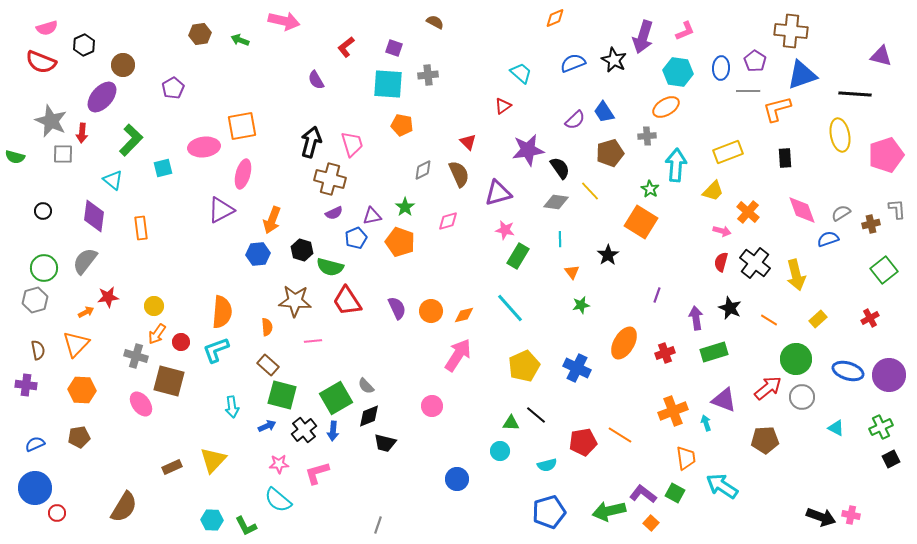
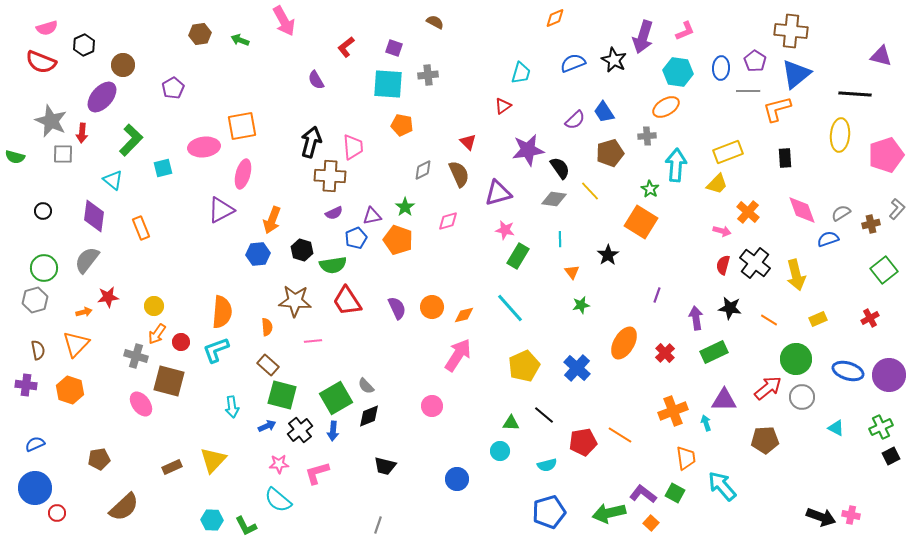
pink arrow at (284, 21): rotated 48 degrees clockwise
cyan trapezoid at (521, 73): rotated 65 degrees clockwise
blue triangle at (802, 75): moved 6 px left, 1 px up; rotated 20 degrees counterclockwise
yellow ellipse at (840, 135): rotated 16 degrees clockwise
pink trapezoid at (352, 144): moved 1 px right, 3 px down; rotated 12 degrees clockwise
brown cross at (330, 179): moved 3 px up; rotated 12 degrees counterclockwise
yellow trapezoid at (713, 191): moved 4 px right, 7 px up
gray diamond at (556, 202): moved 2 px left, 3 px up
gray L-shape at (897, 209): rotated 45 degrees clockwise
orange rectangle at (141, 228): rotated 15 degrees counterclockwise
orange pentagon at (400, 242): moved 2 px left, 2 px up
gray semicircle at (85, 261): moved 2 px right, 1 px up
red semicircle at (721, 262): moved 2 px right, 3 px down
green semicircle at (330, 267): moved 3 px right, 2 px up; rotated 24 degrees counterclockwise
black star at (730, 308): rotated 15 degrees counterclockwise
orange circle at (431, 311): moved 1 px right, 4 px up
orange arrow at (86, 312): moved 2 px left; rotated 14 degrees clockwise
yellow rectangle at (818, 319): rotated 18 degrees clockwise
green rectangle at (714, 352): rotated 8 degrees counterclockwise
red cross at (665, 353): rotated 24 degrees counterclockwise
blue cross at (577, 368): rotated 16 degrees clockwise
orange hexagon at (82, 390): moved 12 px left; rotated 16 degrees clockwise
purple triangle at (724, 400): rotated 20 degrees counterclockwise
black line at (536, 415): moved 8 px right
black cross at (304, 430): moved 4 px left
brown pentagon at (79, 437): moved 20 px right, 22 px down
black trapezoid at (385, 443): moved 23 px down
black square at (891, 459): moved 3 px up
cyan arrow at (722, 486): rotated 16 degrees clockwise
brown semicircle at (124, 507): rotated 16 degrees clockwise
green arrow at (609, 511): moved 2 px down
